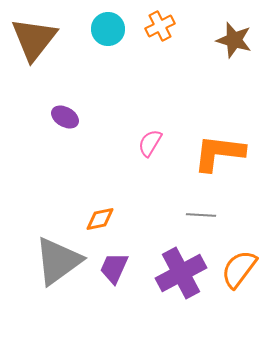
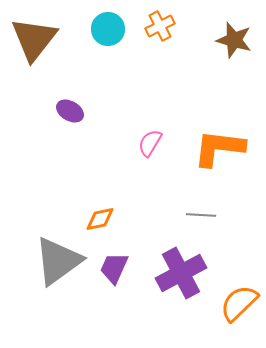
purple ellipse: moved 5 px right, 6 px up
orange L-shape: moved 5 px up
orange semicircle: moved 34 px down; rotated 9 degrees clockwise
